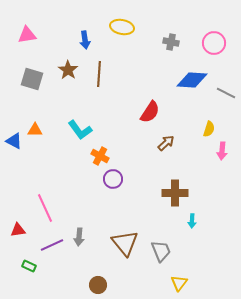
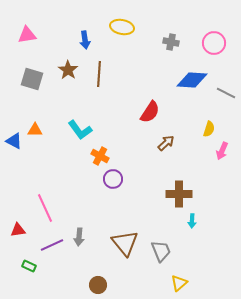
pink arrow: rotated 18 degrees clockwise
brown cross: moved 4 px right, 1 px down
yellow triangle: rotated 12 degrees clockwise
